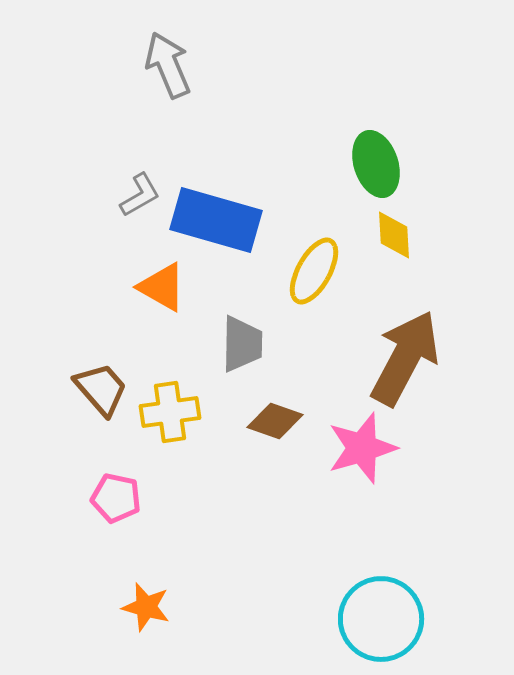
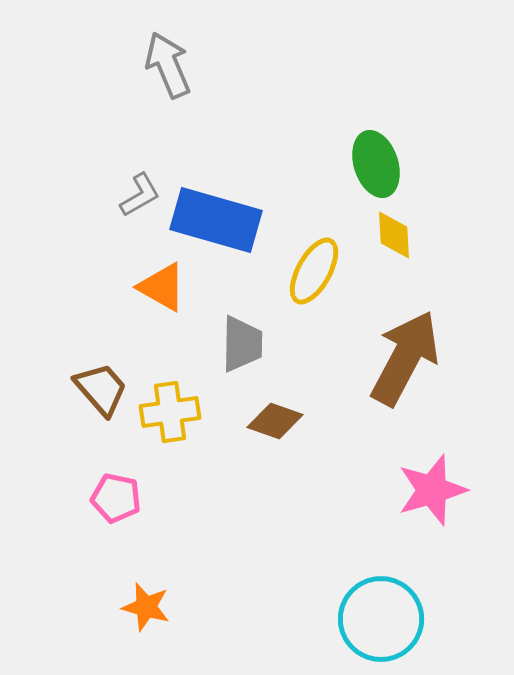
pink star: moved 70 px right, 42 px down
